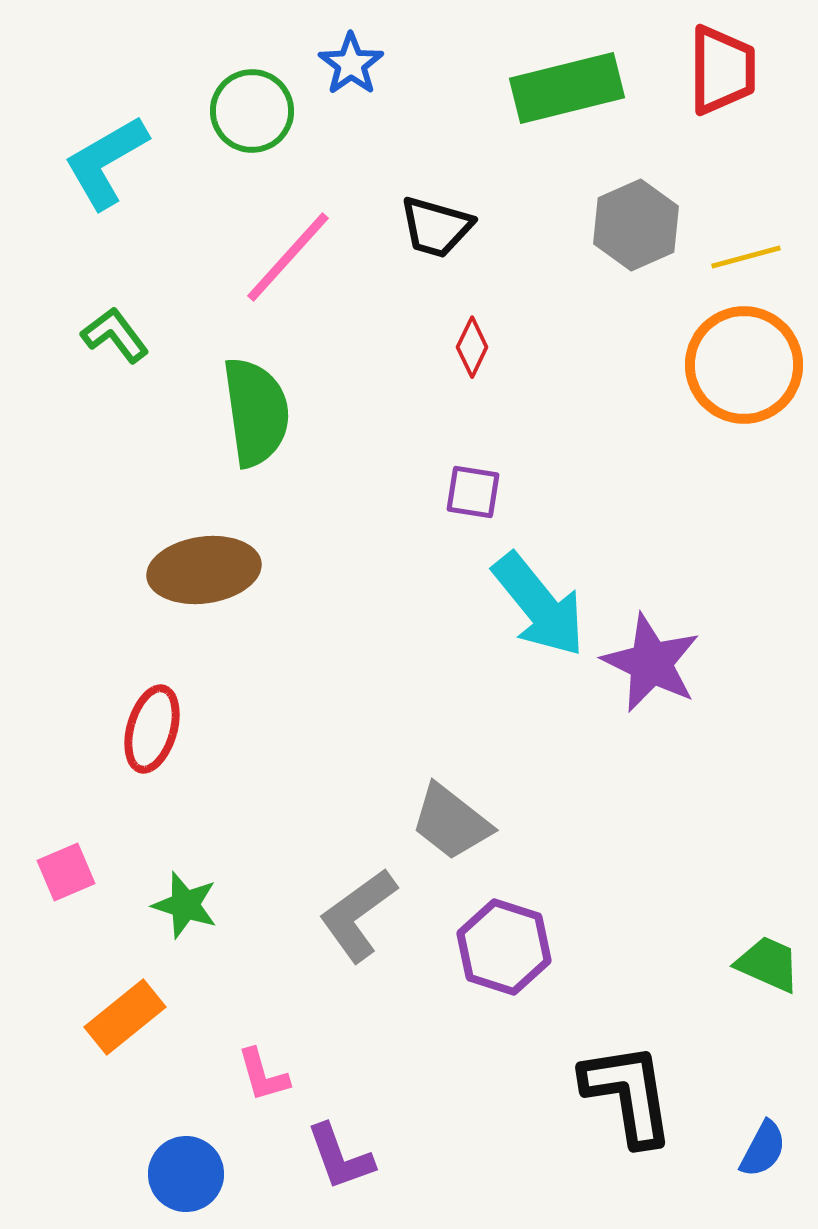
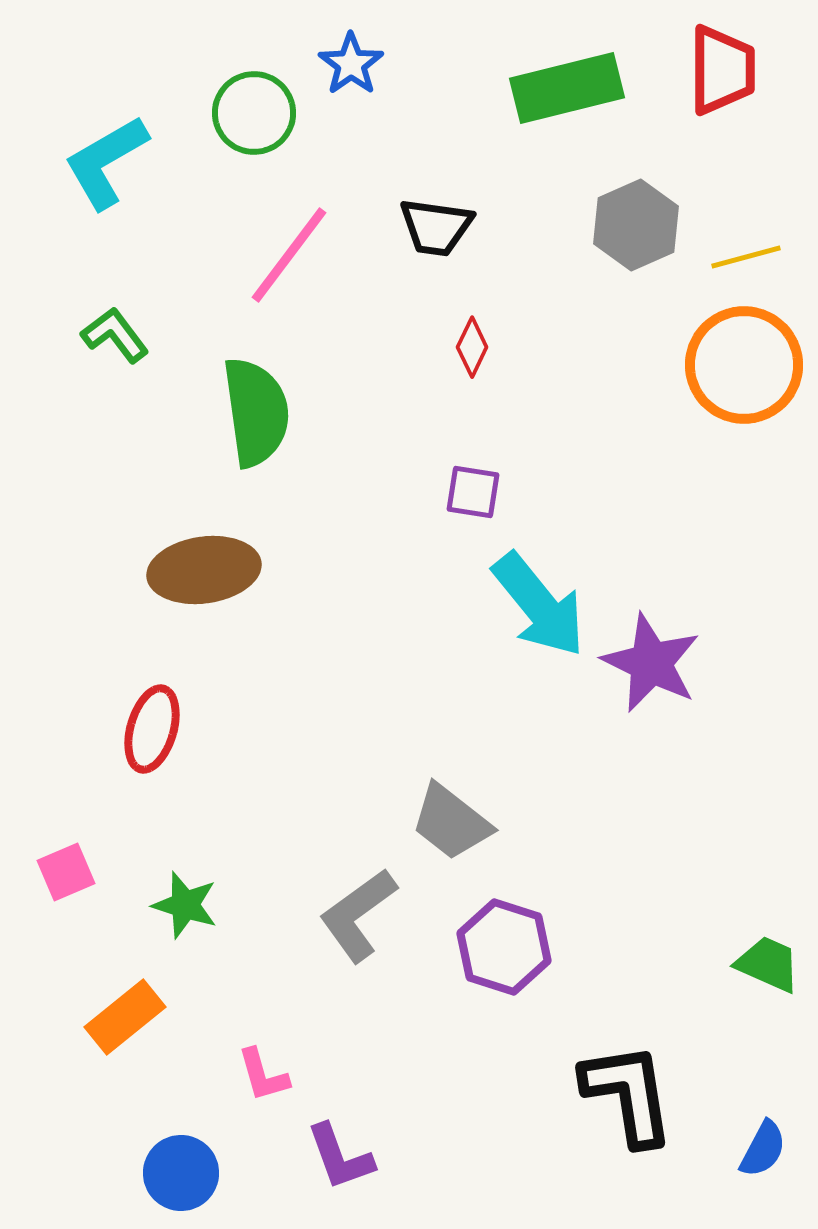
green circle: moved 2 px right, 2 px down
black trapezoid: rotated 8 degrees counterclockwise
pink line: moved 1 px right, 2 px up; rotated 5 degrees counterclockwise
blue circle: moved 5 px left, 1 px up
